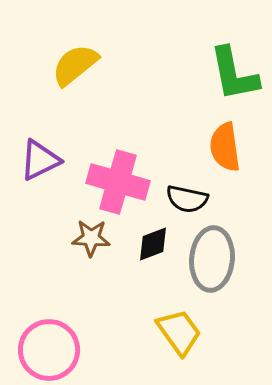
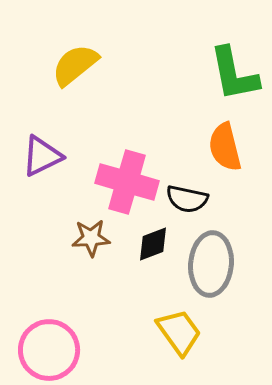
orange semicircle: rotated 6 degrees counterclockwise
purple triangle: moved 2 px right, 4 px up
pink cross: moved 9 px right
brown star: rotated 6 degrees counterclockwise
gray ellipse: moved 1 px left, 5 px down
